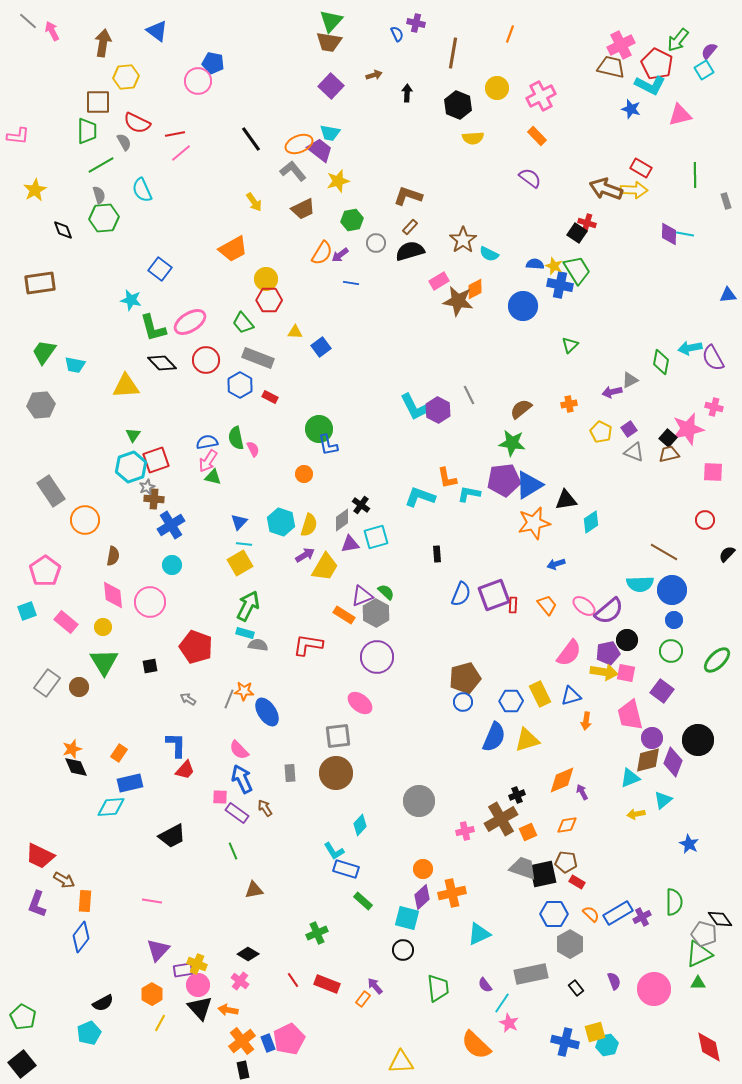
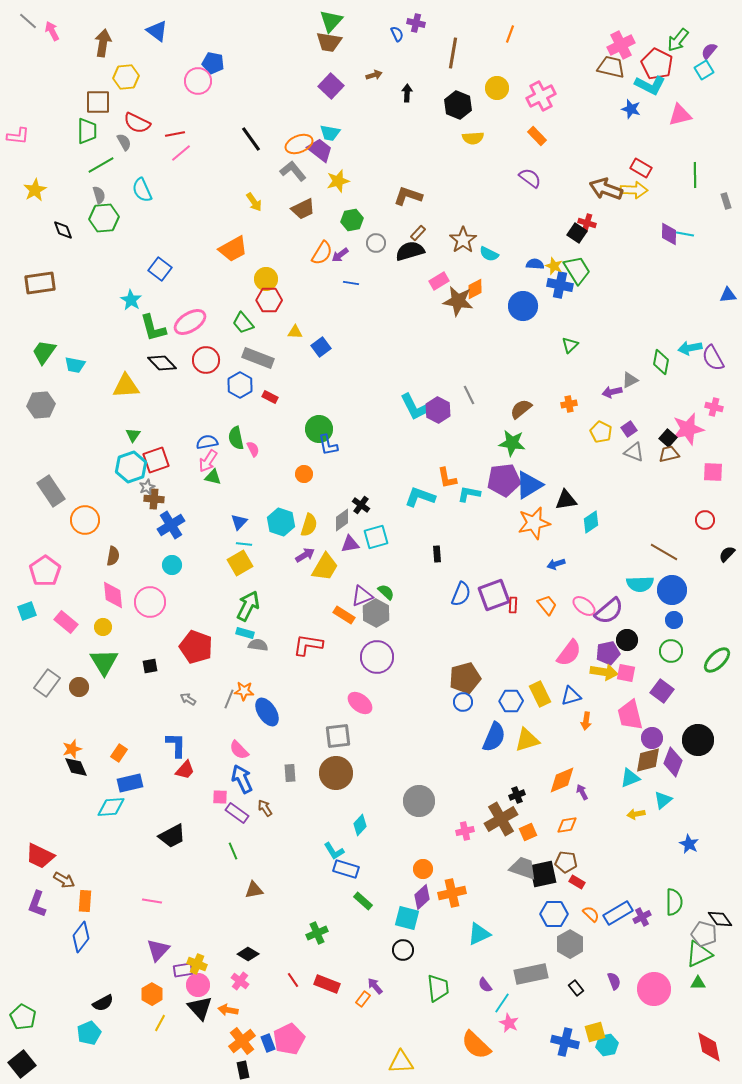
brown rectangle at (410, 227): moved 8 px right, 6 px down
cyan star at (131, 300): rotated 20 degrees clockwise
